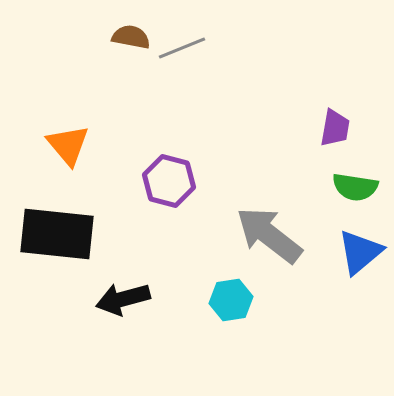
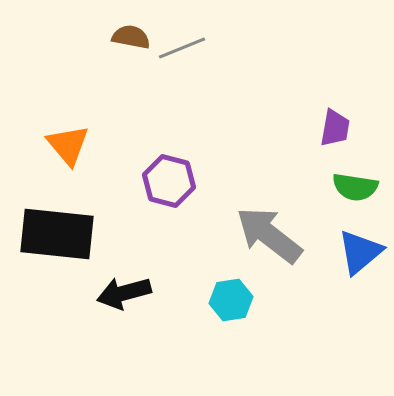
black arrow: moved 1 px right, 6 px up
